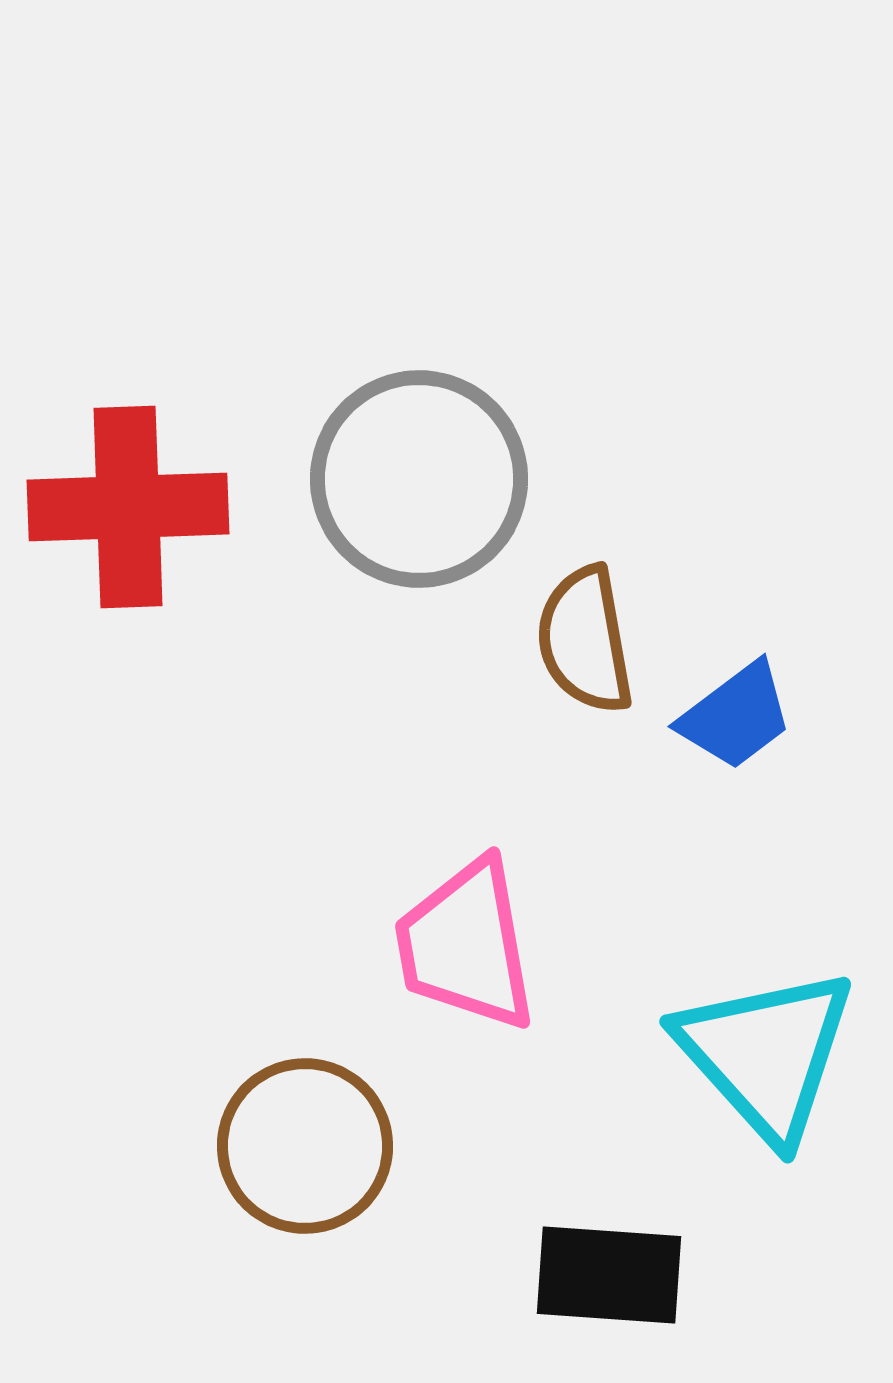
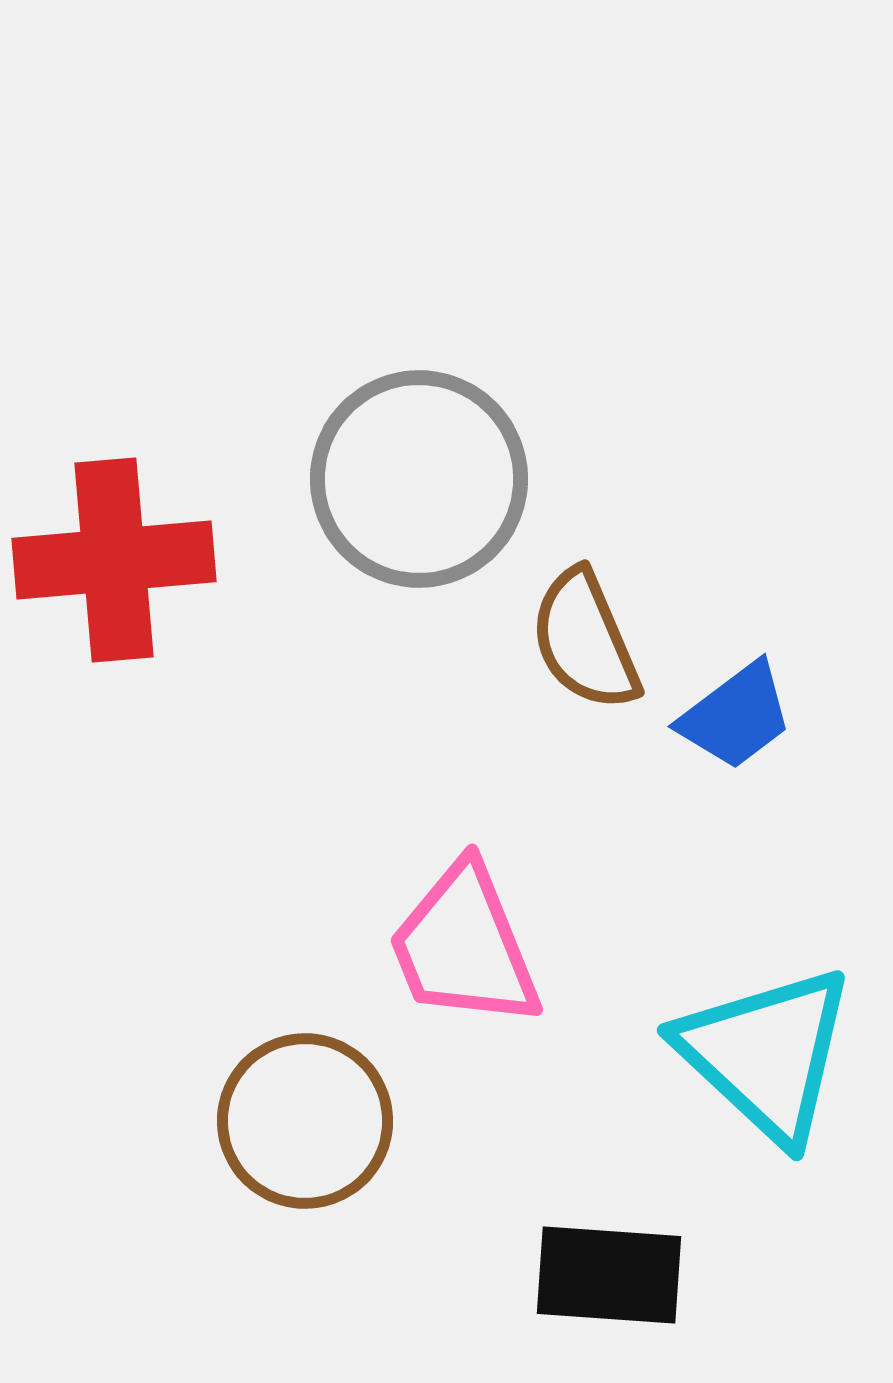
red cross: moved 14 px left, 53 px down; rotated 3 degrees counterclockwise
brown semicircle: rotated 13 degrees counterclockwise
pink trapezoid: moved 2 px left, 1 px down; rotated 12 degrees counterclockwise
cyan triangle: rotated 5 degrees counterclockwise
brown circle: moved 25 px up
